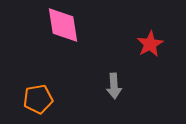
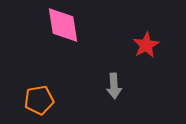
red star: moved 4 px left, 1 px down
orange pentagon: moved 1 px right, 1 px down
